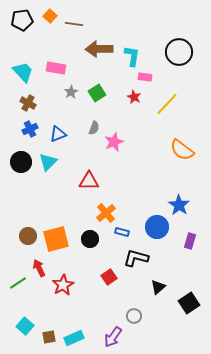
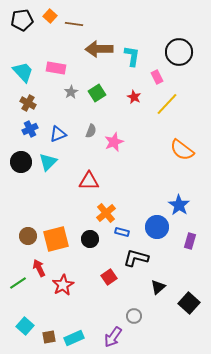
pink rectangle at (145, 77): moved 12 px right; rotated 56 degrees clockwise
gray semicircle at (94, 128): moved 3 px left, 3 px down
black square at (189, 303): rotated 15 degrees counterclockwise
